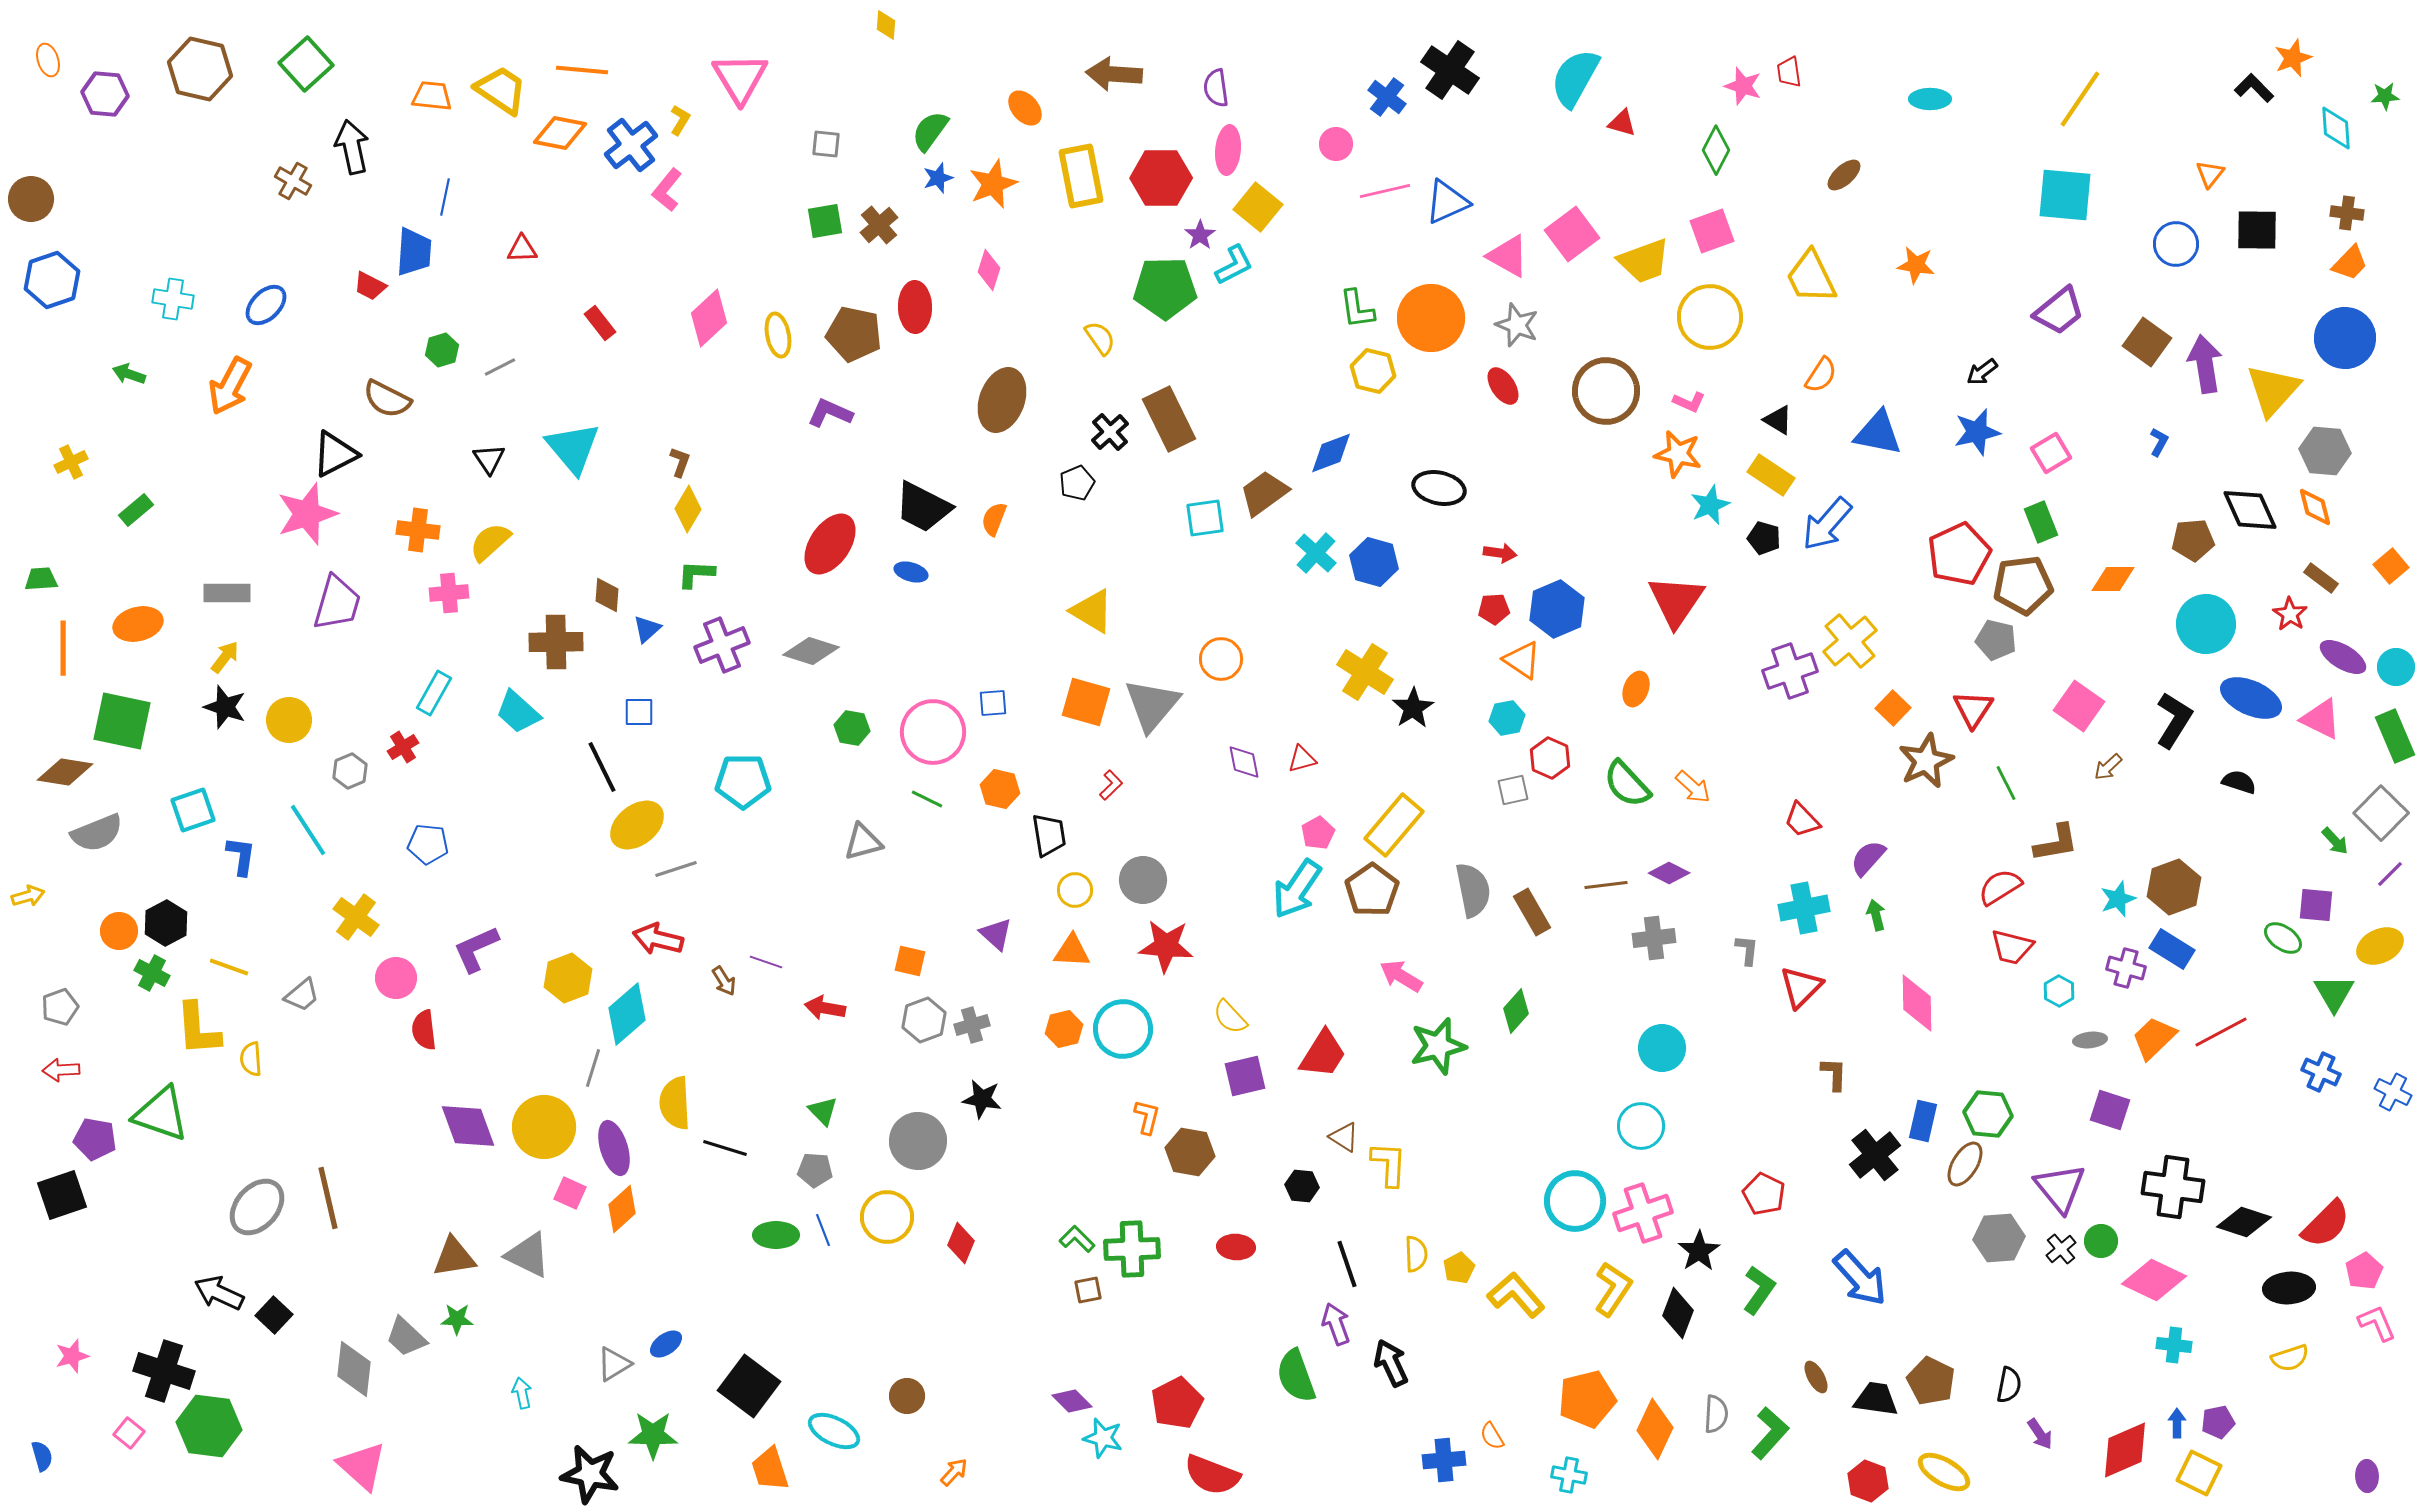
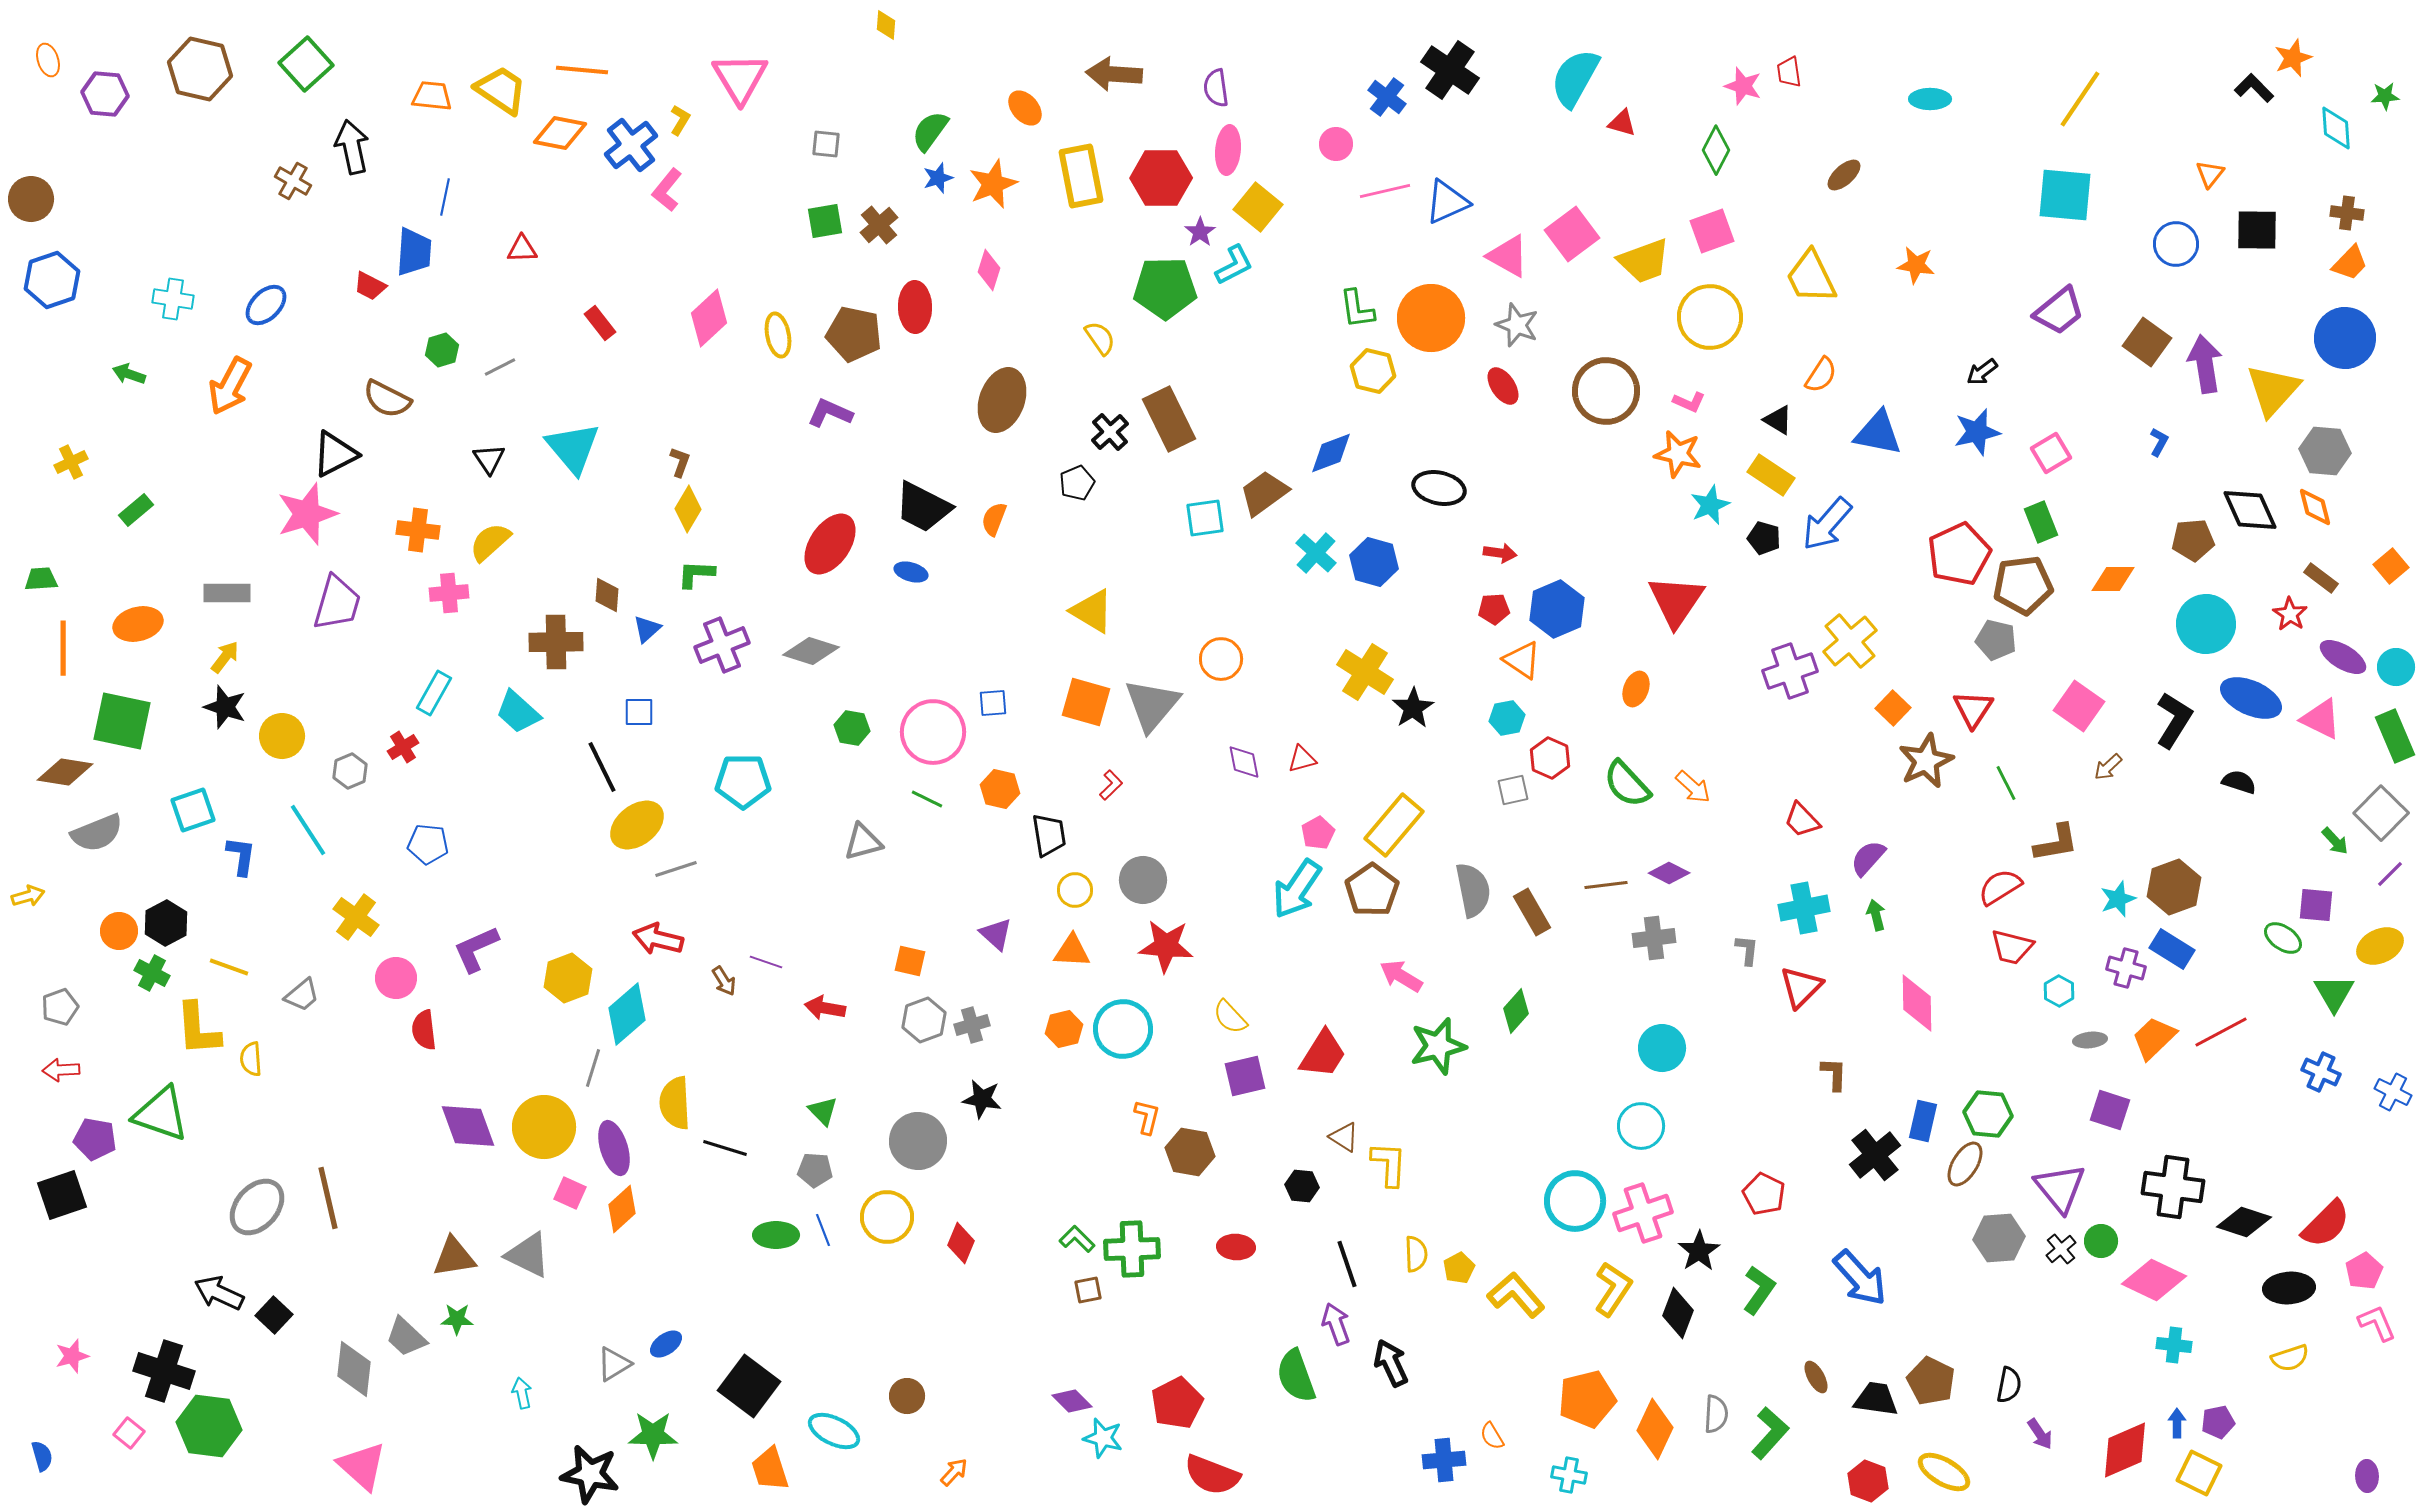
purple star at (1200, 235): moved 3 px up
yellow circle at (289, 720): moved 7 px left, 16 px down
